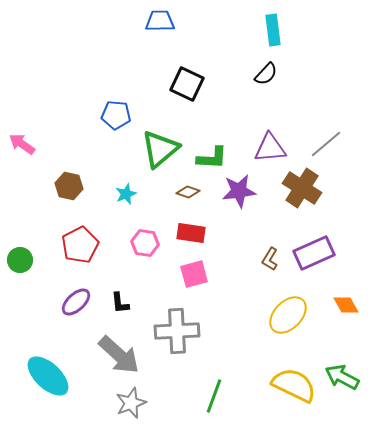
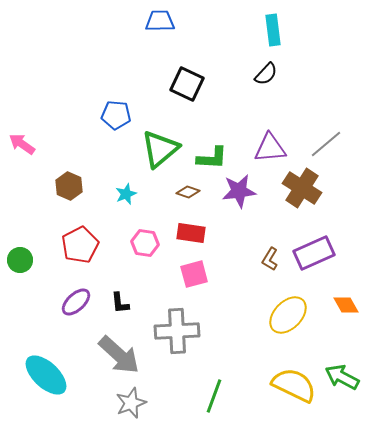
brown hexagon: rotated 12 degrees clockwise
cyan ellipse: moved 2 px left, 1 px up
